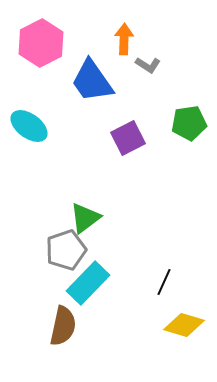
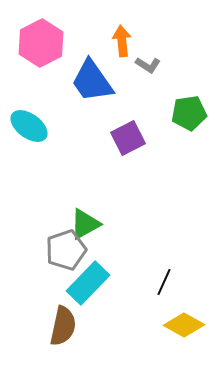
orange arrow: moved 2 px left, 2 px down; rotated 8 degrees counterclockwise
green pentagon: moved 10 px up
green triangle: moved 6 px down; rotated 8 degrees clockwise
yellow diamond: rotated 12 degrees clockwise
